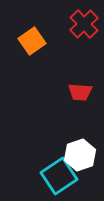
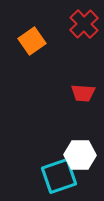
red trapezoid: moved 3 px right, 1 px down
white hexagon: rotated 20 degrees clockwise
cyan square: rotated 15 degrees clockwise
